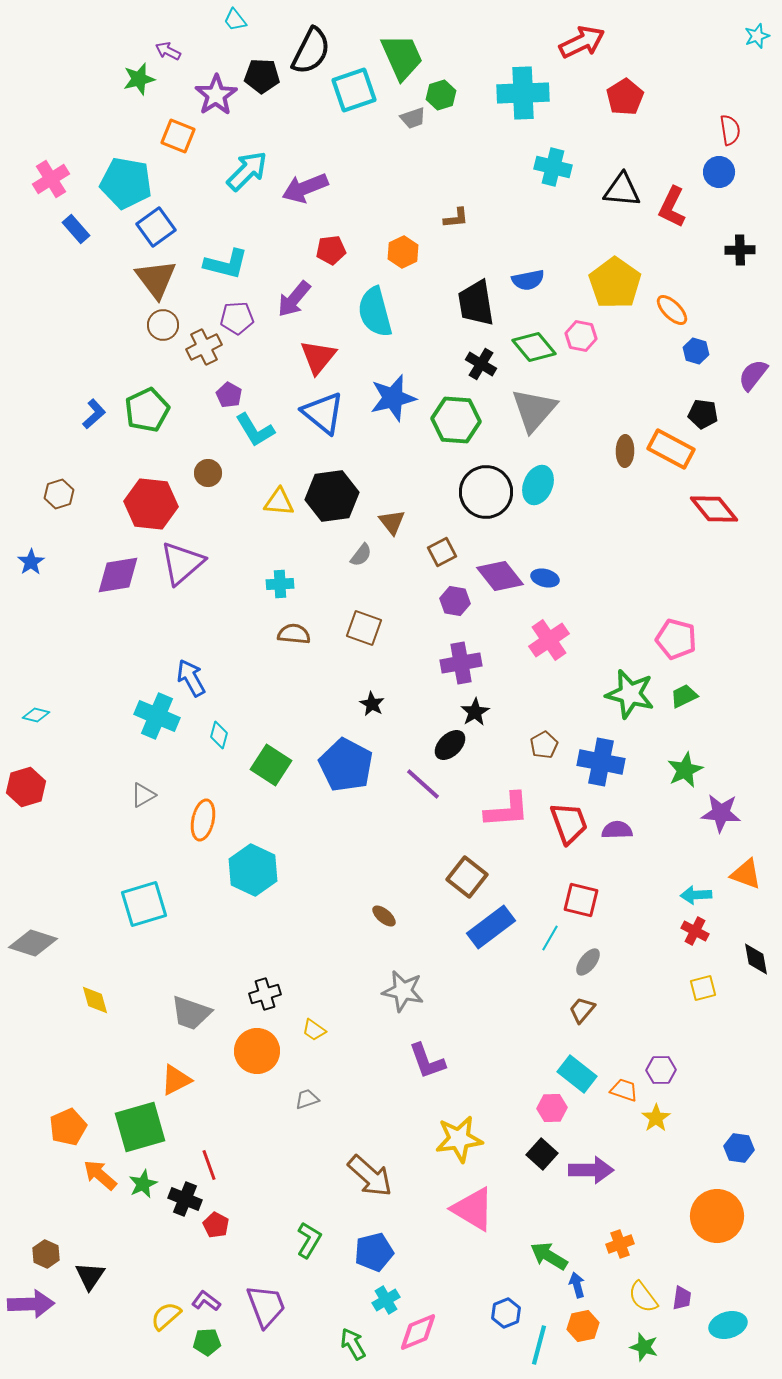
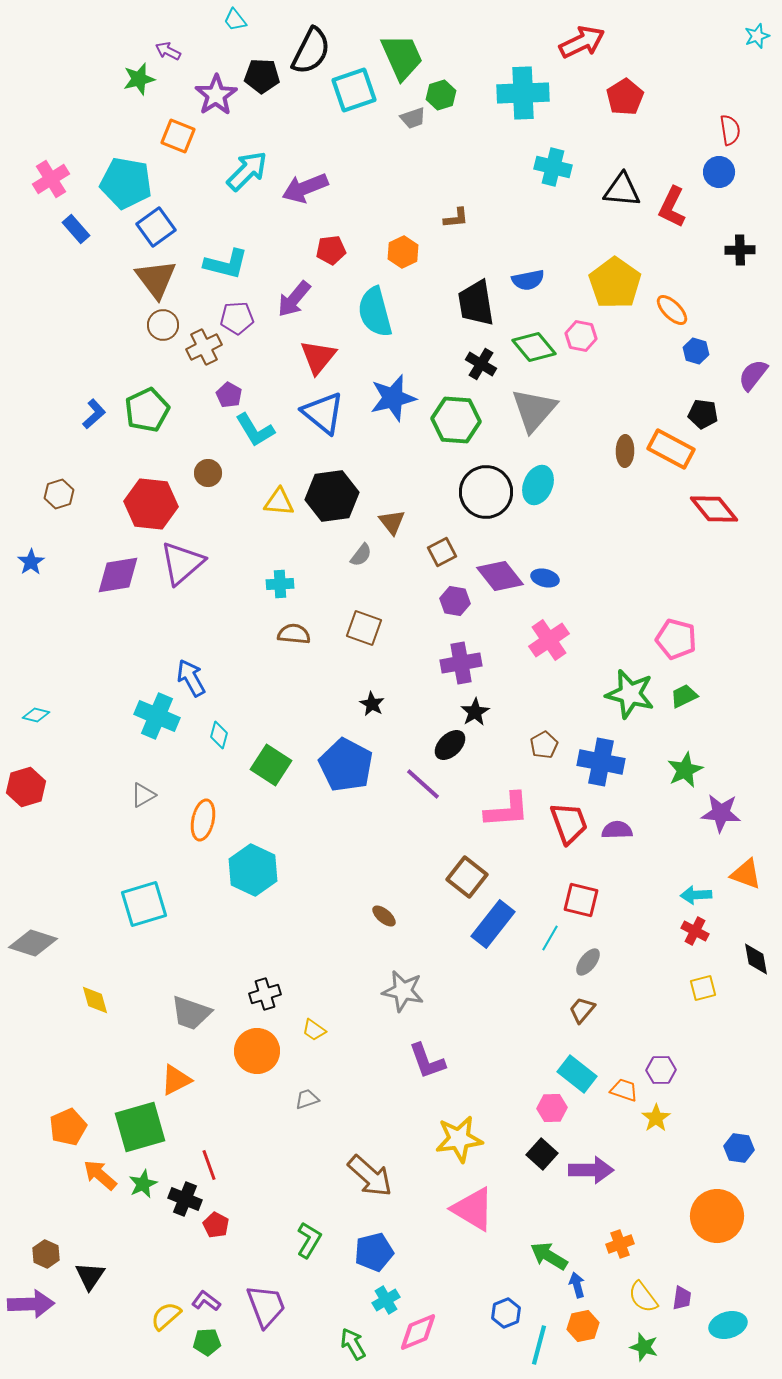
blue rectangle at (491, 927): moved 2 px right, 3 px up; rotated 15 degrees counterclockwise
